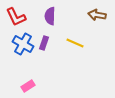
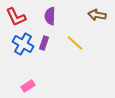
yellow line: rotated 18 degrees clockwise
